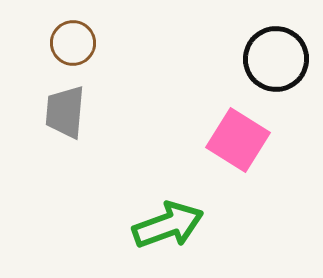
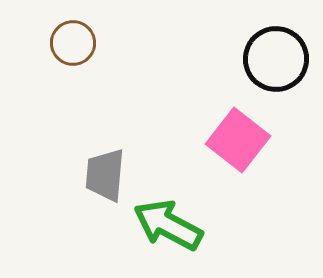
gray trapezoid: moved 40 px right, 63 px down
pink square: rotated 6 degrees clockwise
green arrow: rotated 132 degrees counterclockwise
